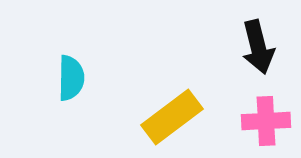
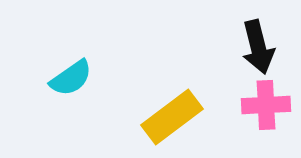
cyan semicircle: rotated 54 degrees clockwise
pink cross: moved 16 px up
